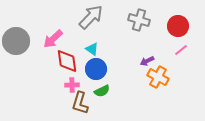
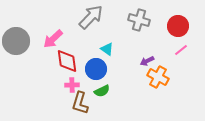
cyan triangle: moved 15 px right
